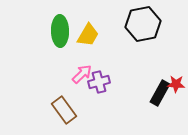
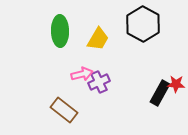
black hexagon: rotated 20 degrees counterclockwise
yellow trapezoid: moved 10 px right, 4 px down
pink arrow: rotated 30 degrees clockwise
purple cross: rotated 10 degrees counterclockwise
brown rectangle: rotated 16 degrees counterclockwise
